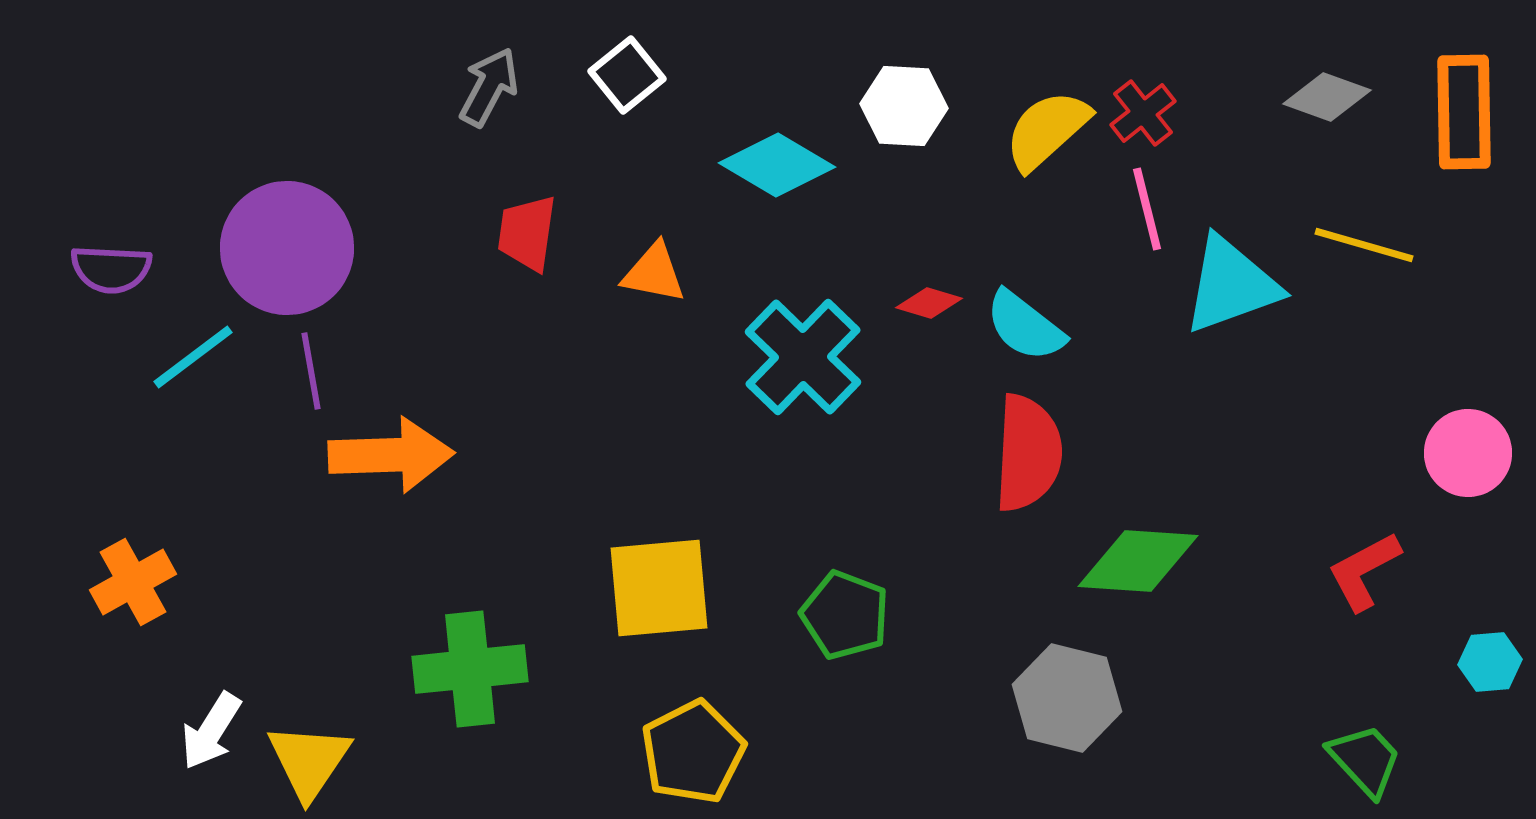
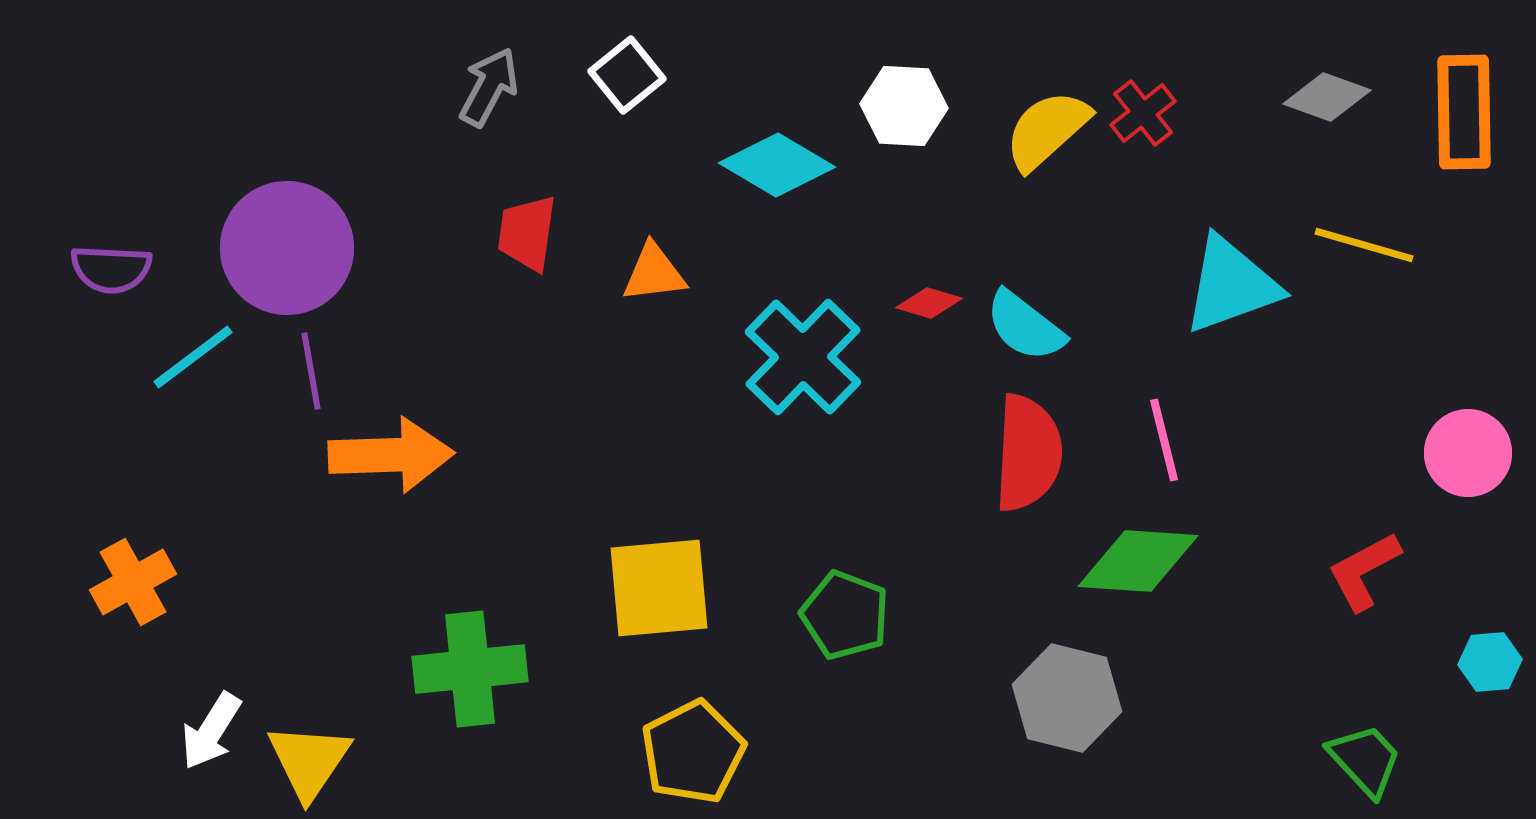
pink line: moved 17 px right, 231 px down
orange triangle: rotated 18 degrees counterclockwise
